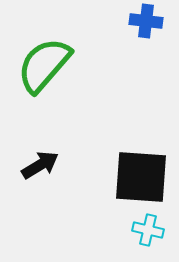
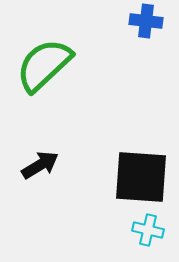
green semicircle: rotated 6 degrees clockwise
